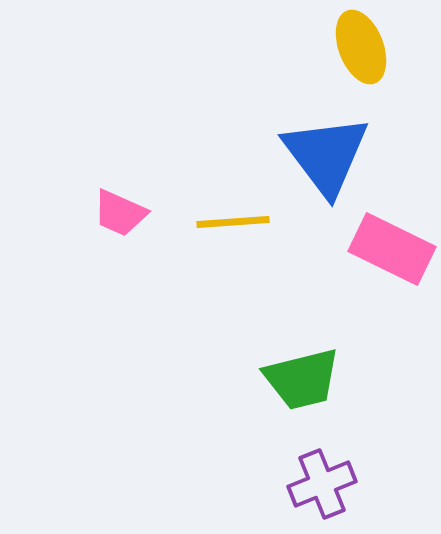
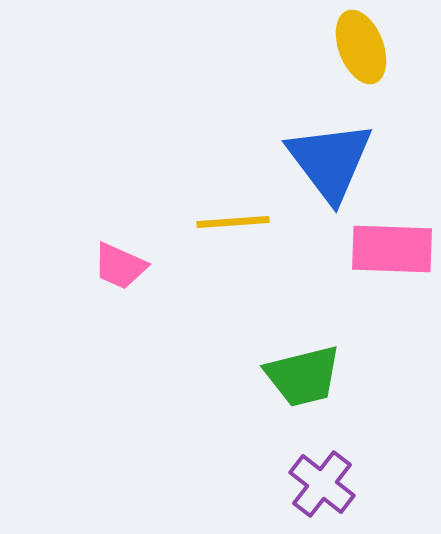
blue triangle: moved 4 px right, 6 px down
pink trapezoid: moved 53 px down
pink rectangle: rotated 24 degrees counterclockwise
green trapezoid: moved 1 px right, 3 px up
purple cross: rotated 30 degrees counterclockwise
